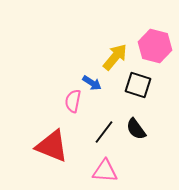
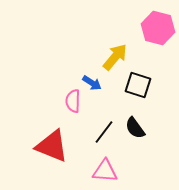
pink hexagon: moved 3 px right, 18 px up
pink semicircle: rotated 10 degrees counterclockwise
black semicircle: moved 1 px left, 1 px up
